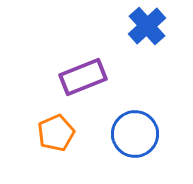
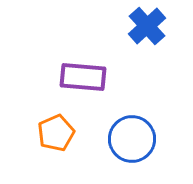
purple rectangle: rotated 27 degrees clockwise
blue circle: moved 3 px left, 5 px down
